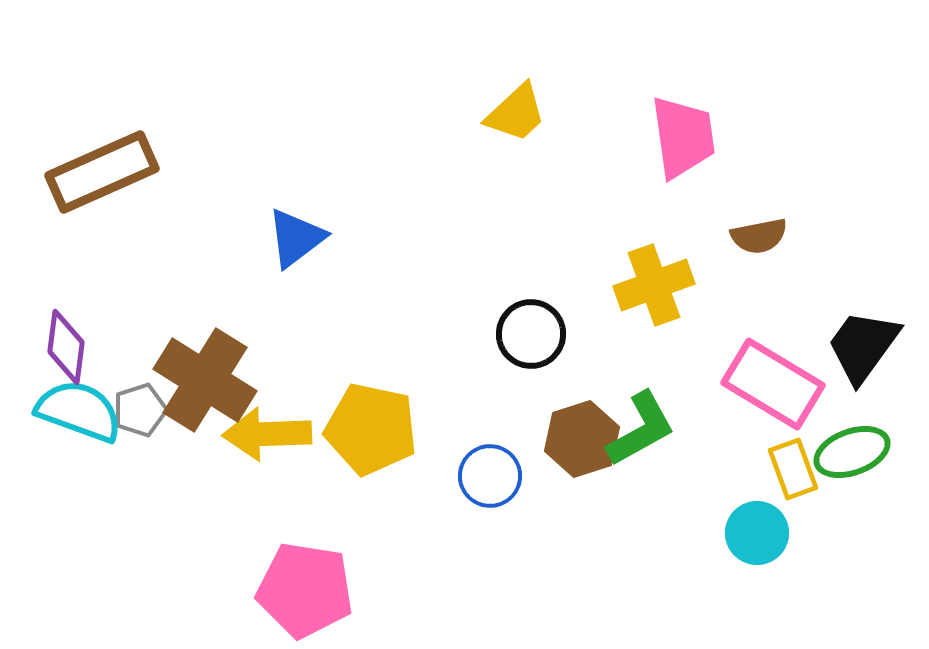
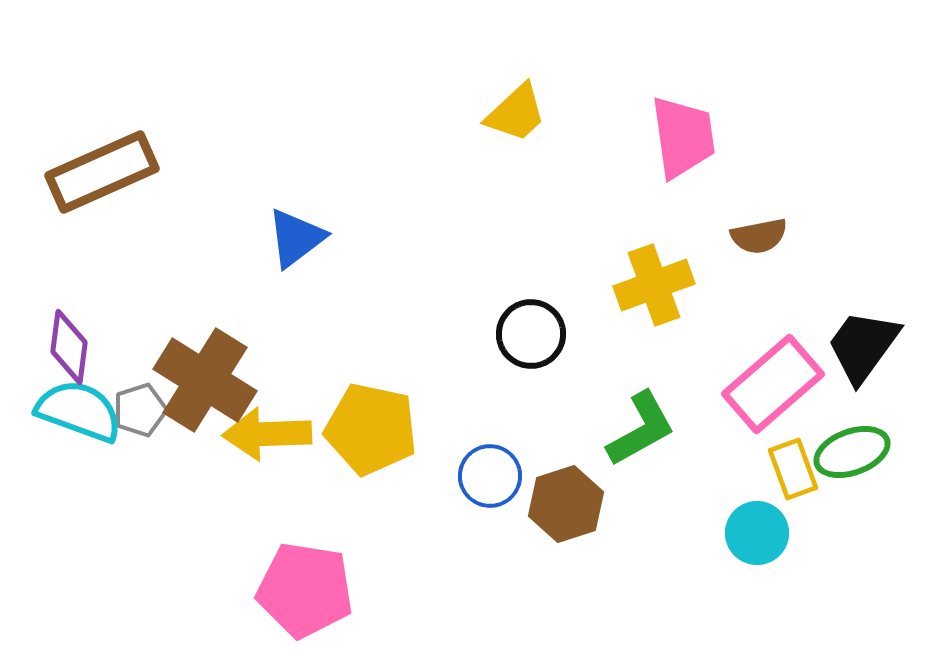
purple diamond: moved 3 px right
pink rectangle: rotated 72 degrees counterclockwise
brown hexagon: moved 16 px left, 65 px down
